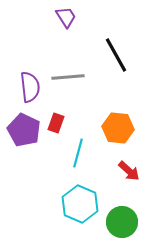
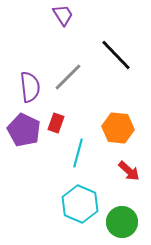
purple trapezoid: moved 3 px left, 2 px up
black line: rotated 15 degrees counterclockwise
gray line: rotated 40 degrees counterclockwise
